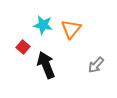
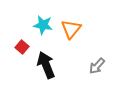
red square: moved 1 px left
gray arrow: moved 1 px right, 1 px down
